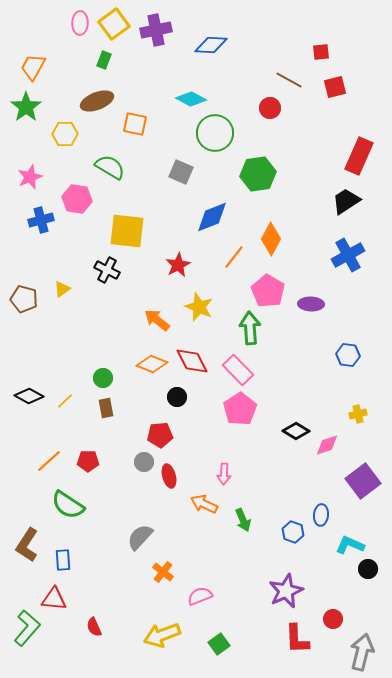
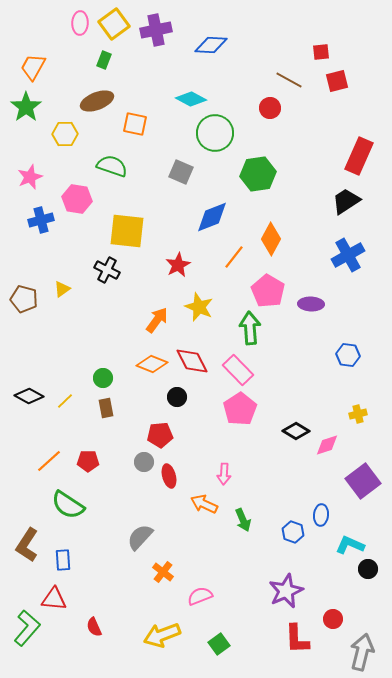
red square at (335, 87): moved 2 px right, 6 px up
green semicircle at (110, 167): moved 2 px right, 1 px up; rotated 12 degrees counterclockwise
orange arrow at (157, 320): rotated 88 degrees clockwise
